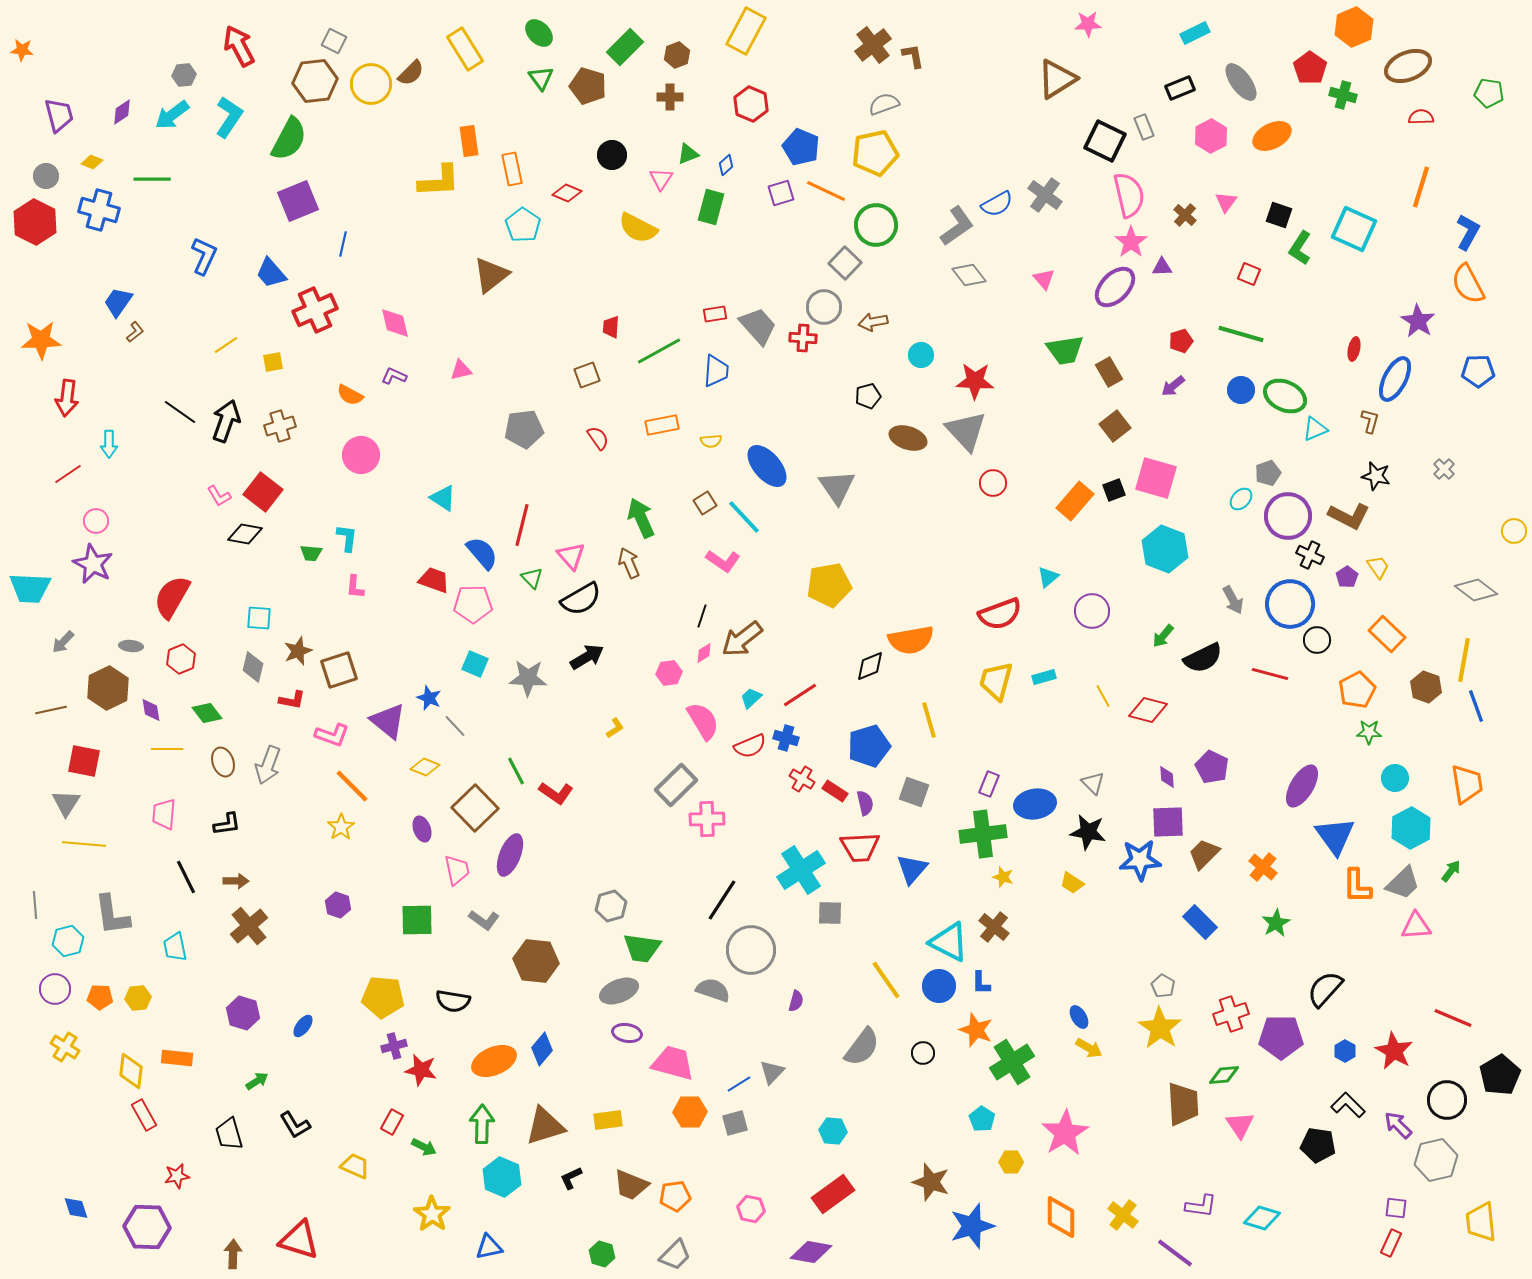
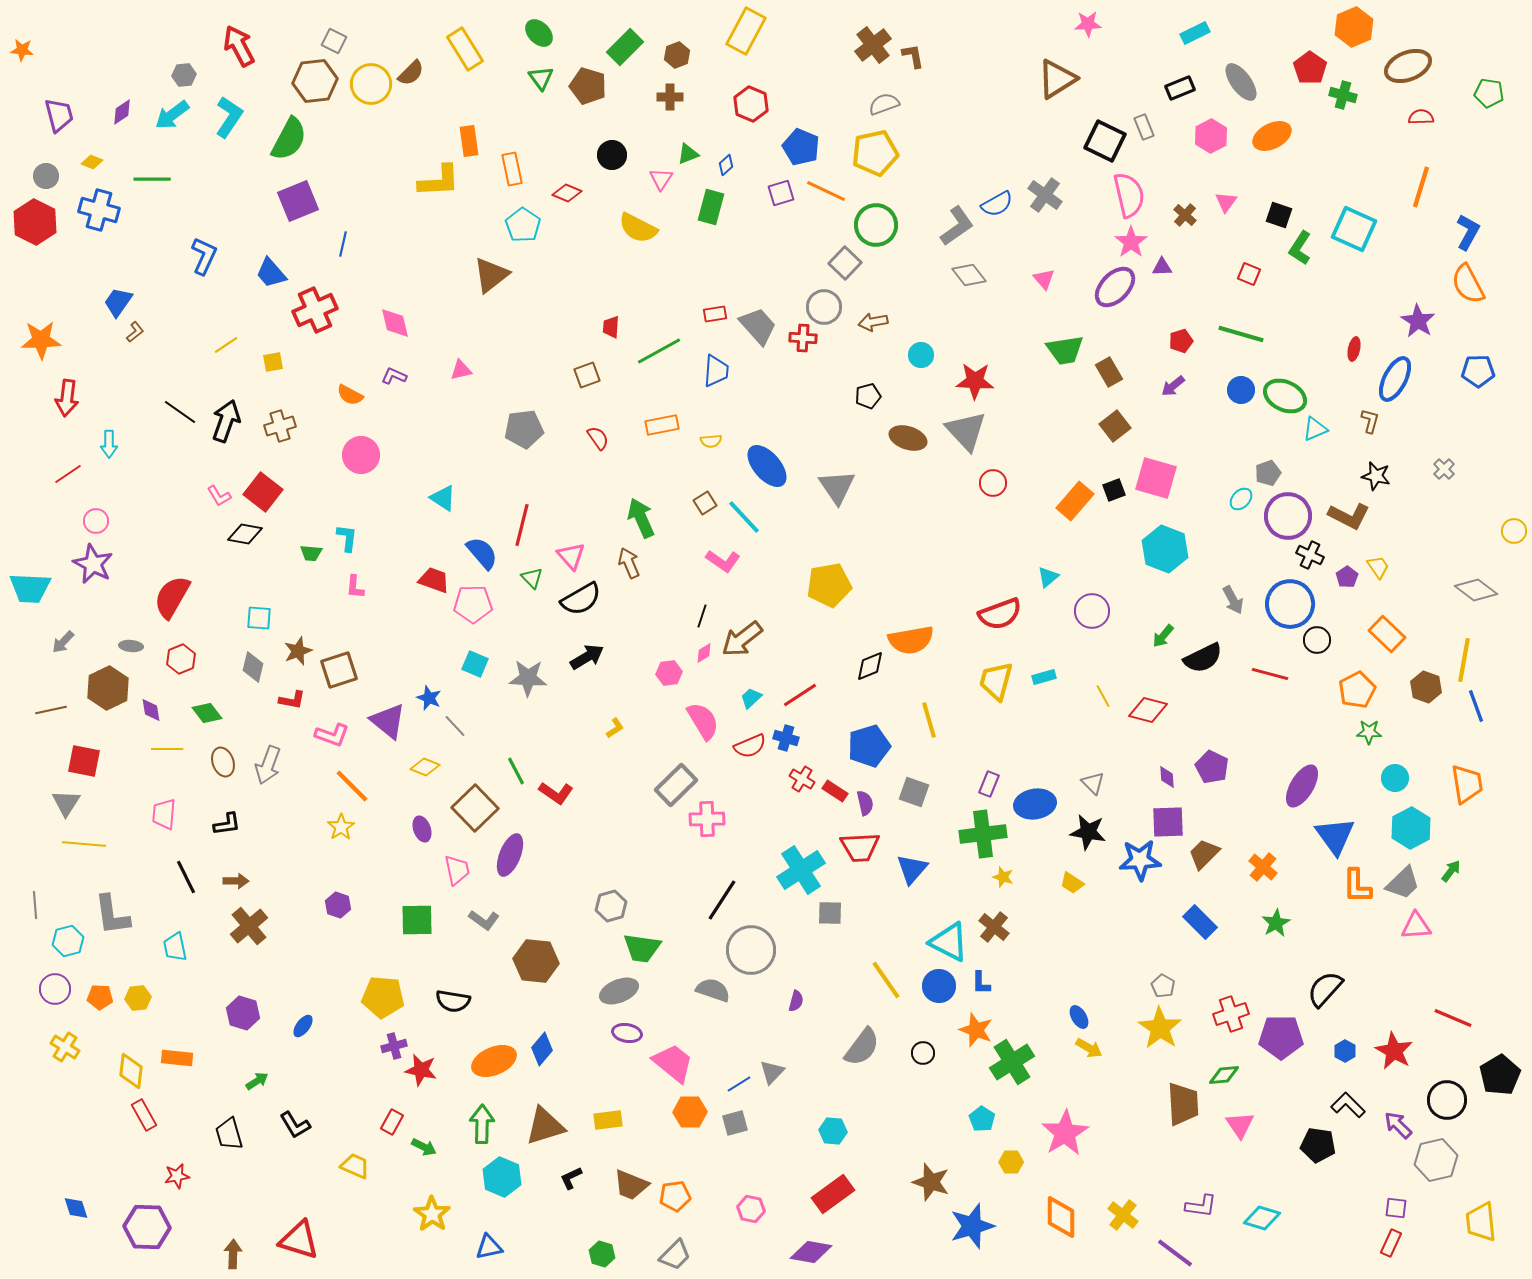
pink trapezoid at (673, 1063): rotated 24 degrees clockwise
